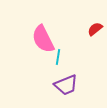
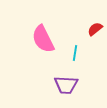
cyan line: moved 17 px right, 4 px up
purple trapezoid: rotated 25 degrees clockwise
